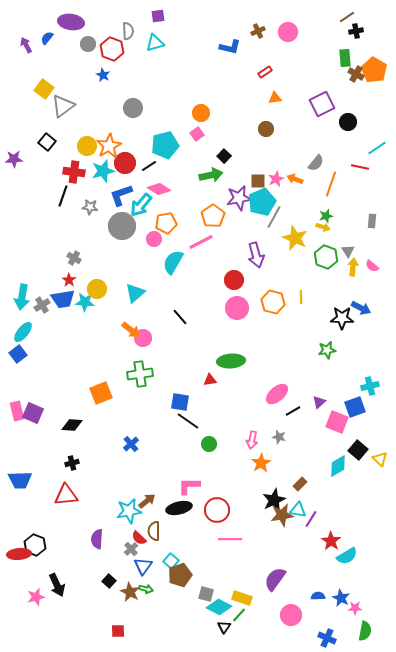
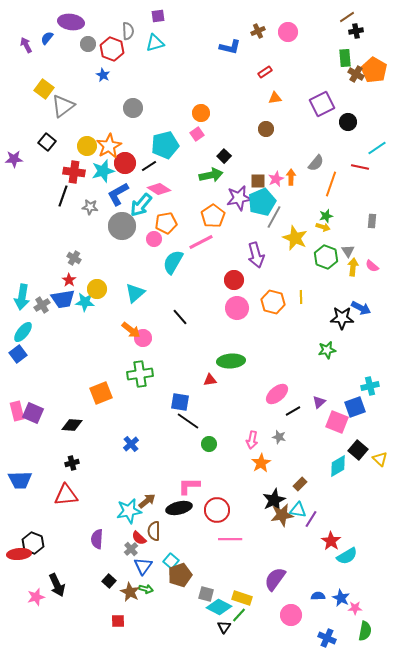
orange arrow at (295, 179): moved 4 px left, 2 px up; rotated 70 degrees clockwise
blue L-shape at (121, 195): moved 3 px left, 1 px up; rotated 10 degrees counterclockwise
black hexagon at (35, 545): moved 2 px left, 2 px up
red square at (118, 631): moved 10 px up
